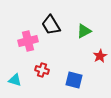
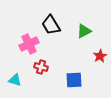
pink cross: moved 1 px right, 3 px down; rotated 12 degrees counterclockwise
red cross: moved 1 px left, 3 px up
blue square: rotated 18 degrees counterclockwise
